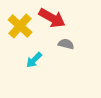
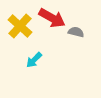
gray semicircle: moved 10 px right, 12 px up
